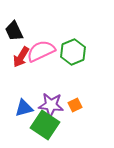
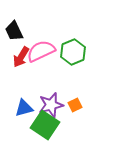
purple star: rotated 20 degrees counterclockwise
